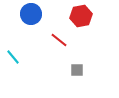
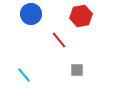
red line: rotated 12 degrees clockwise
cyan line: moved 11 px right, 18 px down
